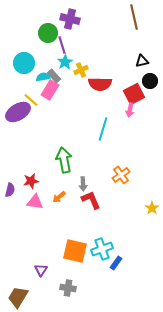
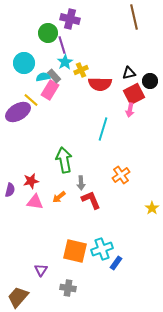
black triangle: moved 13 px left, 12 px down
gray arrow: moved 2 px left, 1 px up
brown trapezoid: rotated 10 degrees clockwise
